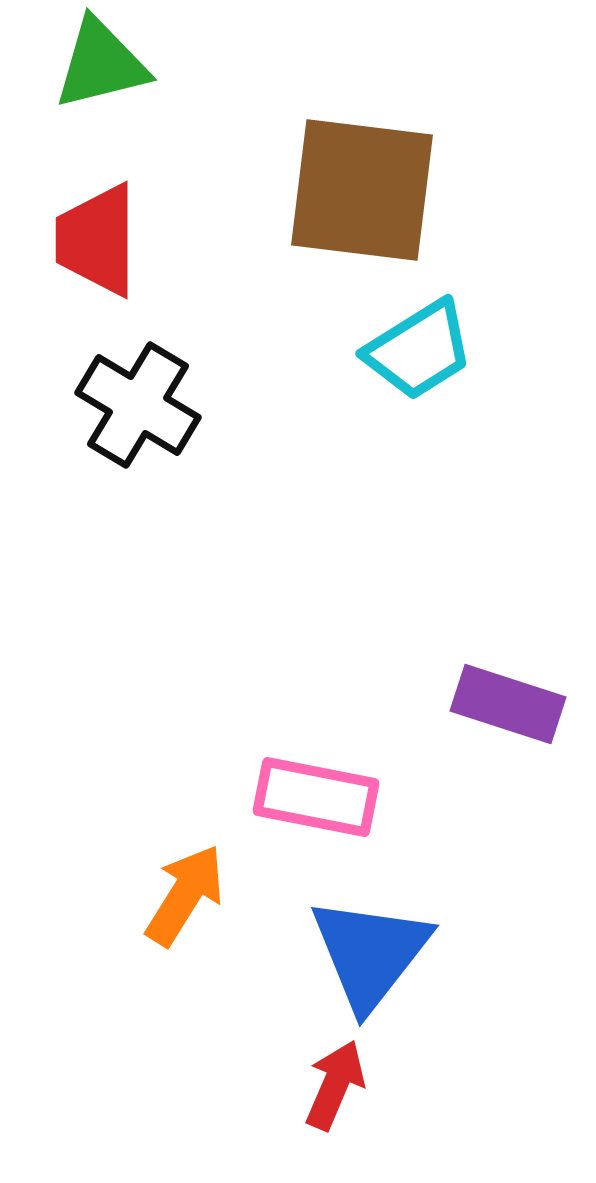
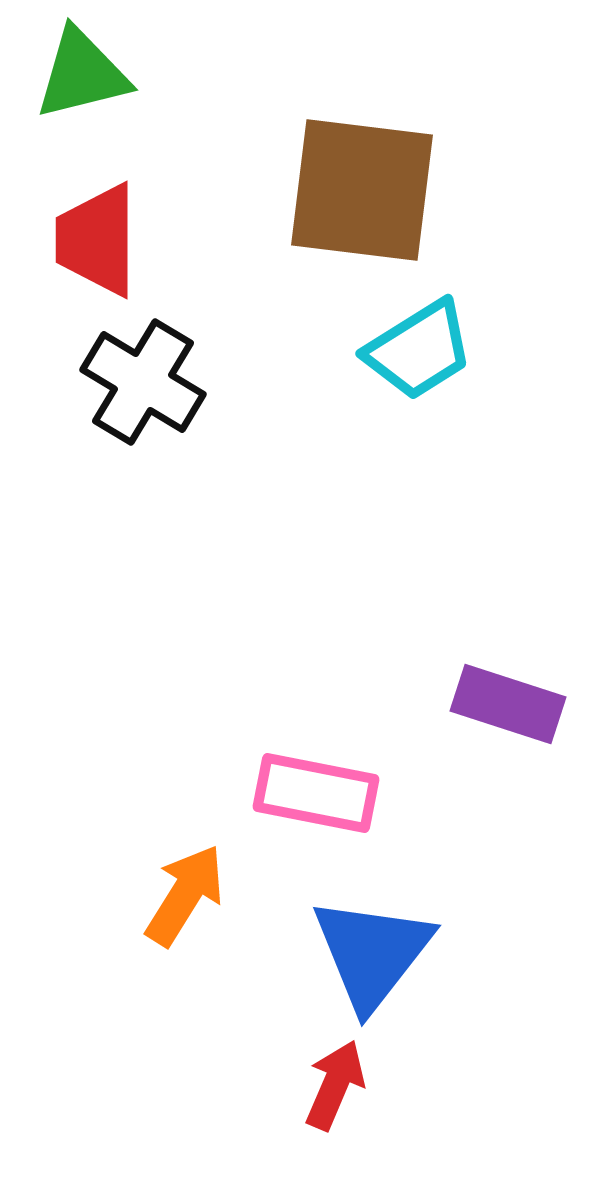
green triangle: moved 19 px left, 10 px down
black cross: moved 5 px right, 23 px up
pink rectangle: moved 4 px up
blue triangle: moved 2 px right
